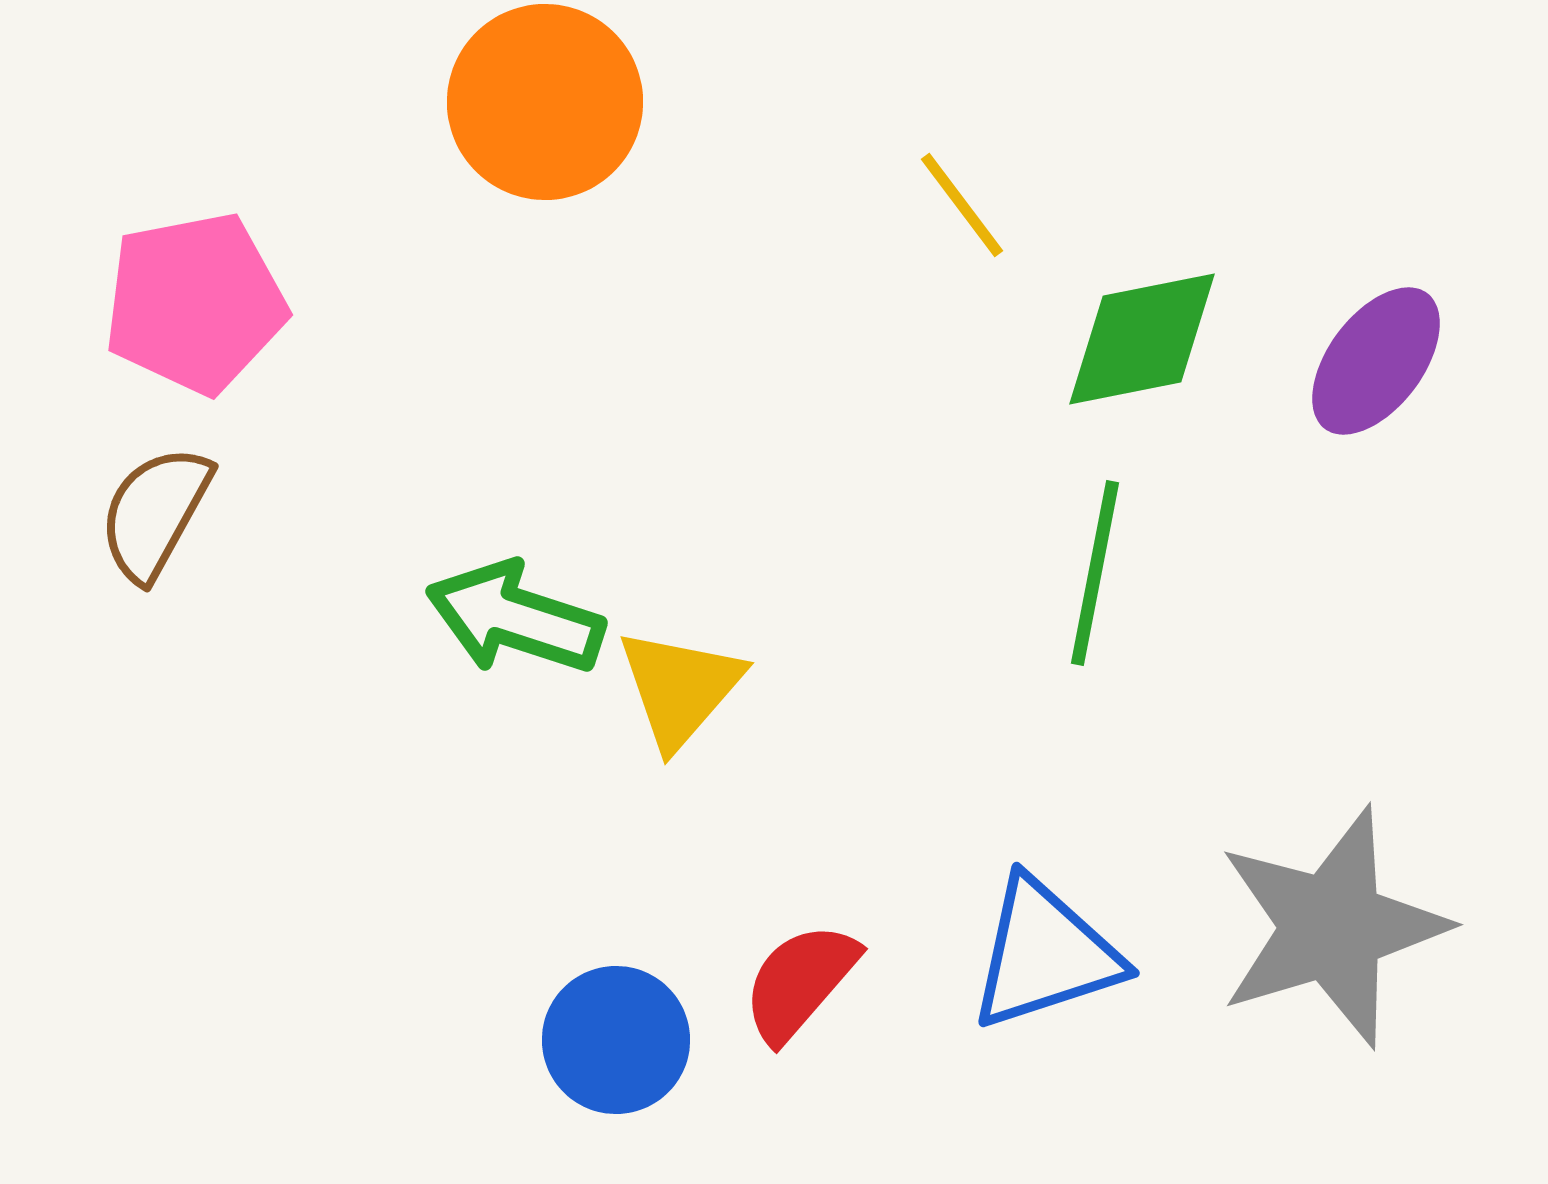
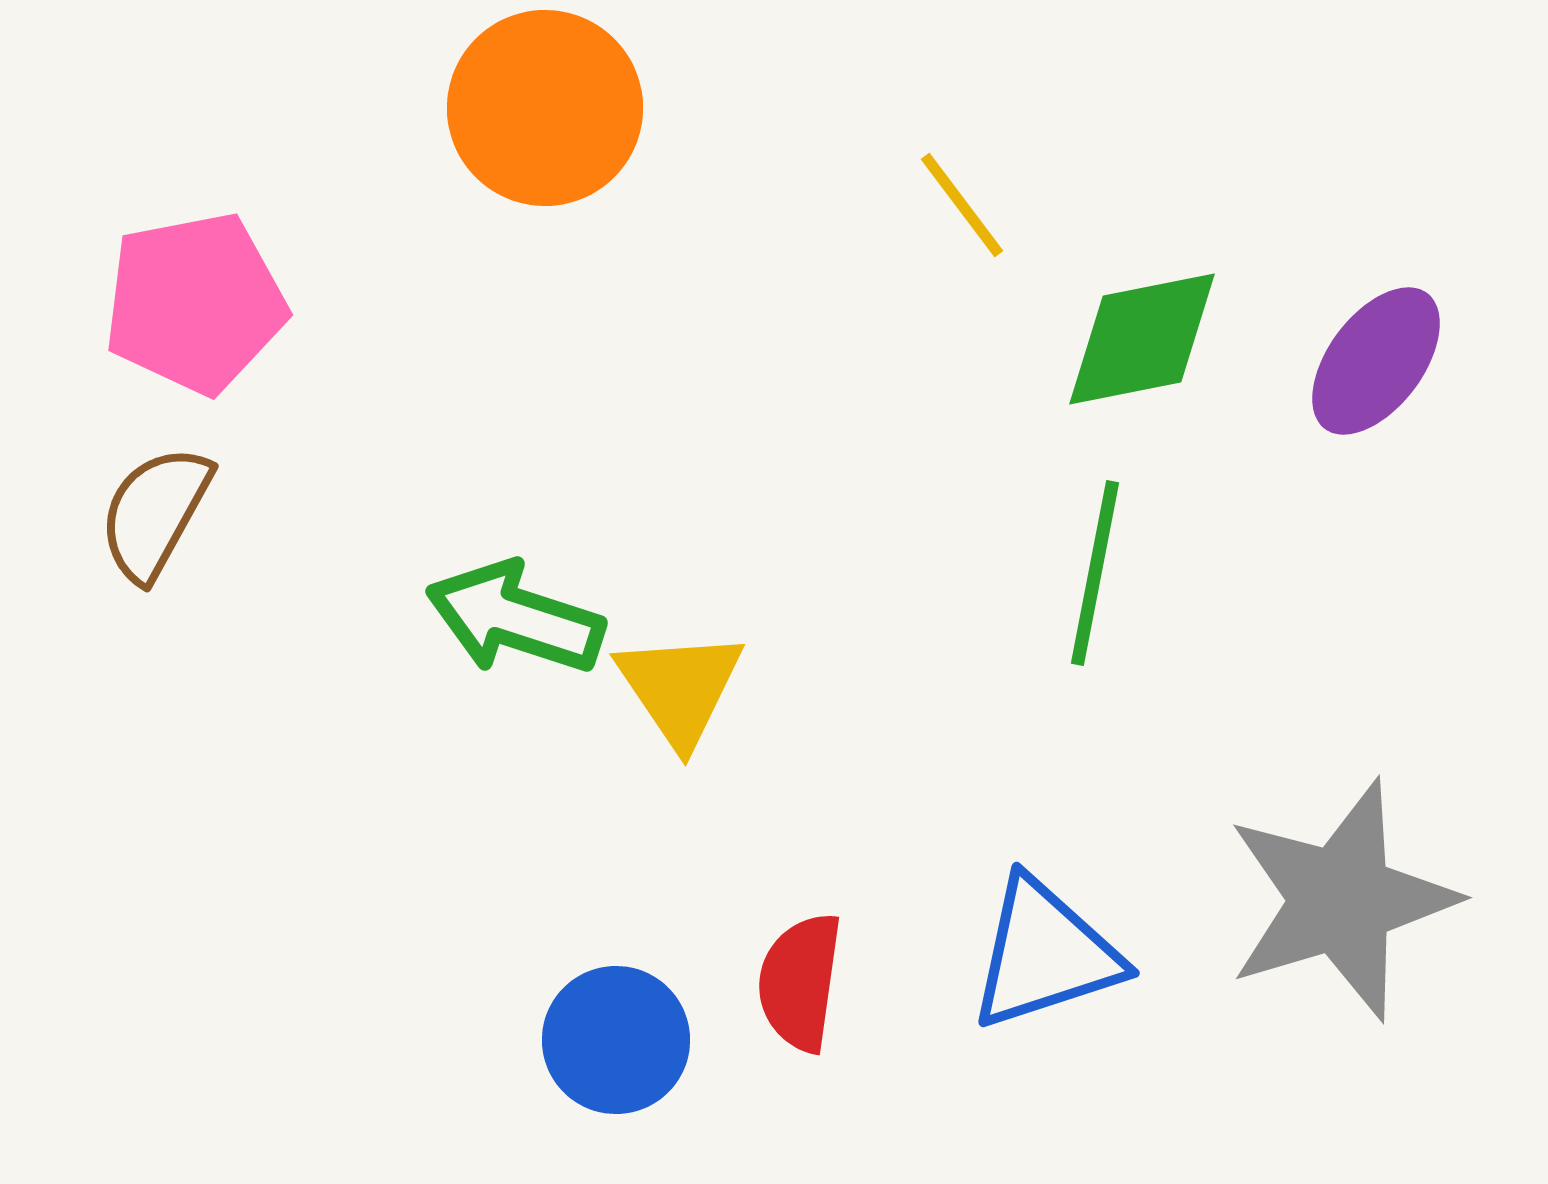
orange circle: moved 6 px down
yellow triangle: rotated 15 degrees counterclockwise
gray star: moved 9 px right, 27 px up
red semicircle: rotated 33 degrees counterclockwise
